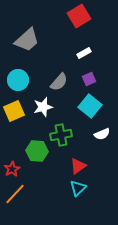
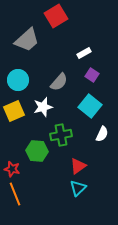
red square: moved 23 px left
purple square: moved 3 px right, 4 px up; rotated 32 degrees counterclockwise
white semicircle: rotated 42 degrees counterclockwise
red star: rotated 28 degrees counterclockwise
orange line: rotated 65 degrees counterclockwise
